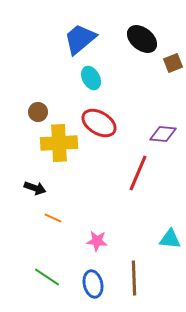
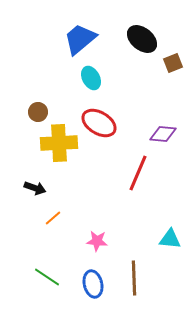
orange line: rotated 66 degrees counterclockwise
